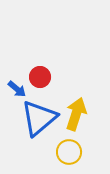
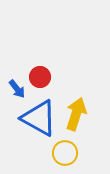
blue arrow: rotated 12 degrees clockwise
blue triangle: rotated 51 degrees counterclockwise
yellow circle: moved 4 px left, 1 px down
